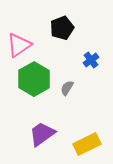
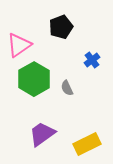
black pentagon: moved 1 px left, 1 px up
blue cross: moved 1 px right
gray semicircle: rotated 56 degrees counterclockwise
